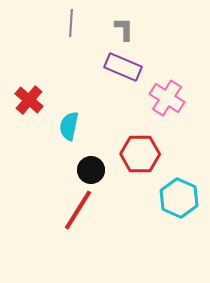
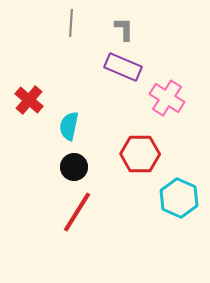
black circle: moved 17 px left, 3 px up
red line: moved 1 px left, 2 px down
